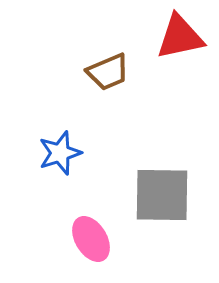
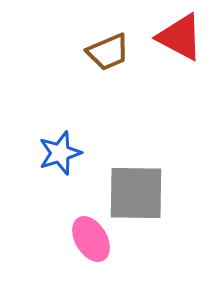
red triangle: rotated 40 degrees clockwise
brown trapezoid: moved 20 px up
gray square: moved 26 px left, 2 px up
